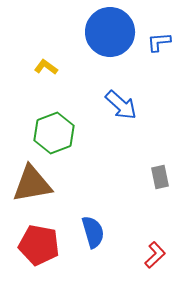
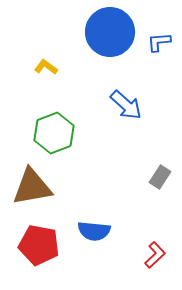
blue arrow: moved 5 px right
gray rectangle: rotated 45 degrees clockwise
brown triangle: moved 3 px down
blue semicircle: moved 1 px right, 1 px up; rotated 112 degrees clockwise
